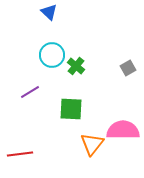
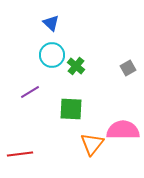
blue triangle: moved 2 px right, 11 px down
